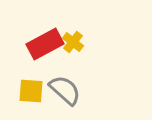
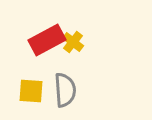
red rectangle: moved 2 px right, 4 px up
gray semicircle: rotated 44 degrees clockwise
